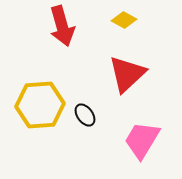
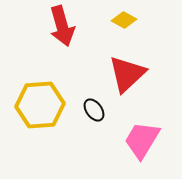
black ellipse: moved 9 px right, 5 px up
